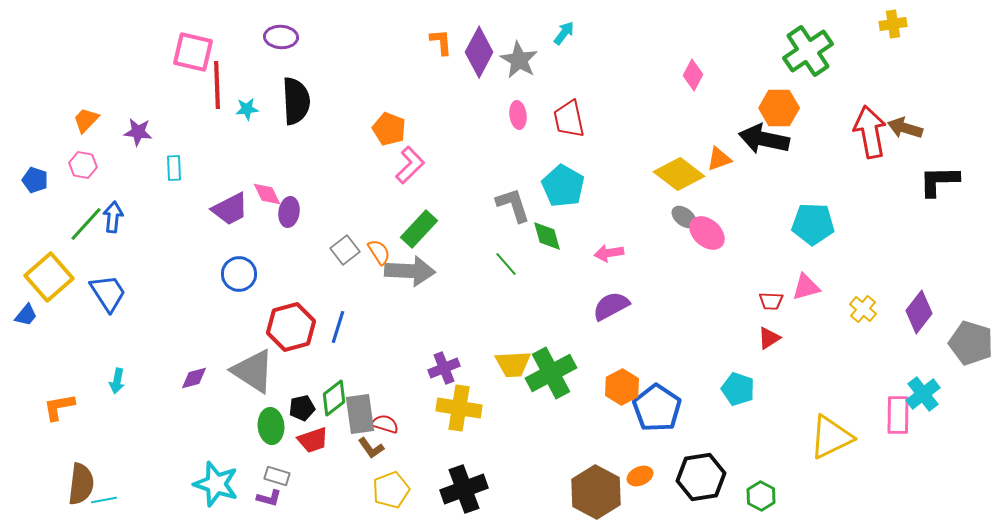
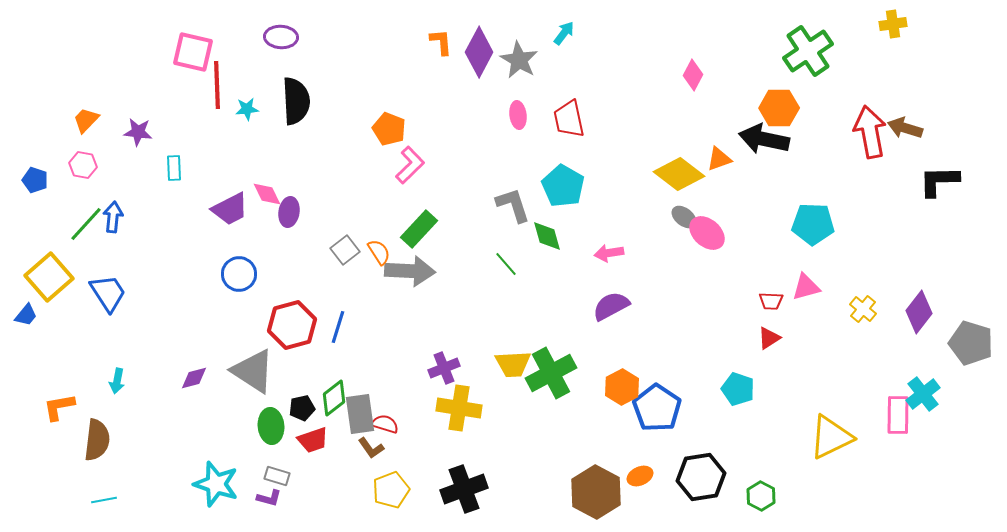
red hexagon at (291, 327): moved 1 px right, 2 px up
brown semicircle at (81, 484): moved 16 px right, 44 px up
